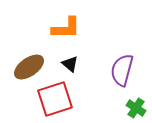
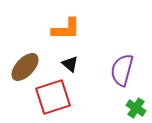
orange L-shape: moved 1 px down
brown ellipse: moved 4 px left; rotated 12 degrees counterclockwise
red square: moved 2 px left, 2 px up
